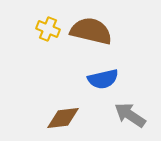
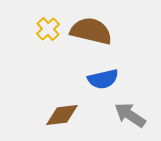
yellow cross: rotated 25 degrees clockwise
brown diamond: moved 1 px left, 3 px up
